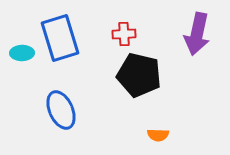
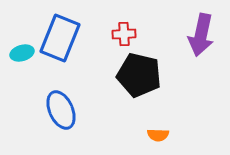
purple arrow: moved 4 px right, 1 px down
blue rectangle: rotated 39 degrees clockwise
cyan ellipse: rotated 15 degrees counterclockwise
